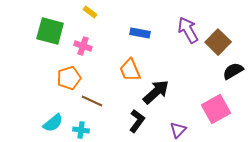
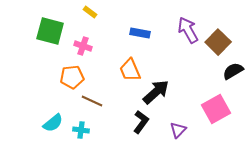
orange pentagon: moved 3 px right, 1 px up; rotated 10 degrees clockwise
black L-shape: moved 4 px right, 1 px down
